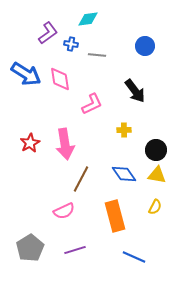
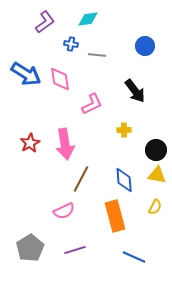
purple L-shape: moved 3 px left, 11 px up
blue diamond: moved 6 px down; rotated 30 degrees clockwise
